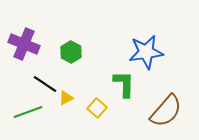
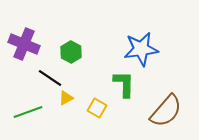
blue star: moved 5 px left, 3 px up
black line: moved 5 px right, 6 px up
yellow square: rotated 12 degrees counterclockwise
